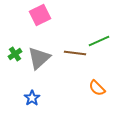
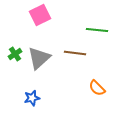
green line: moved 2 px left, 11 px up; rotated 30 degrees clockwise
blue star: rotated 21 degrees clockwise
